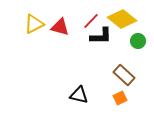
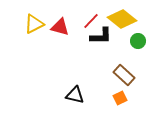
black triangle: moved 4 px left
